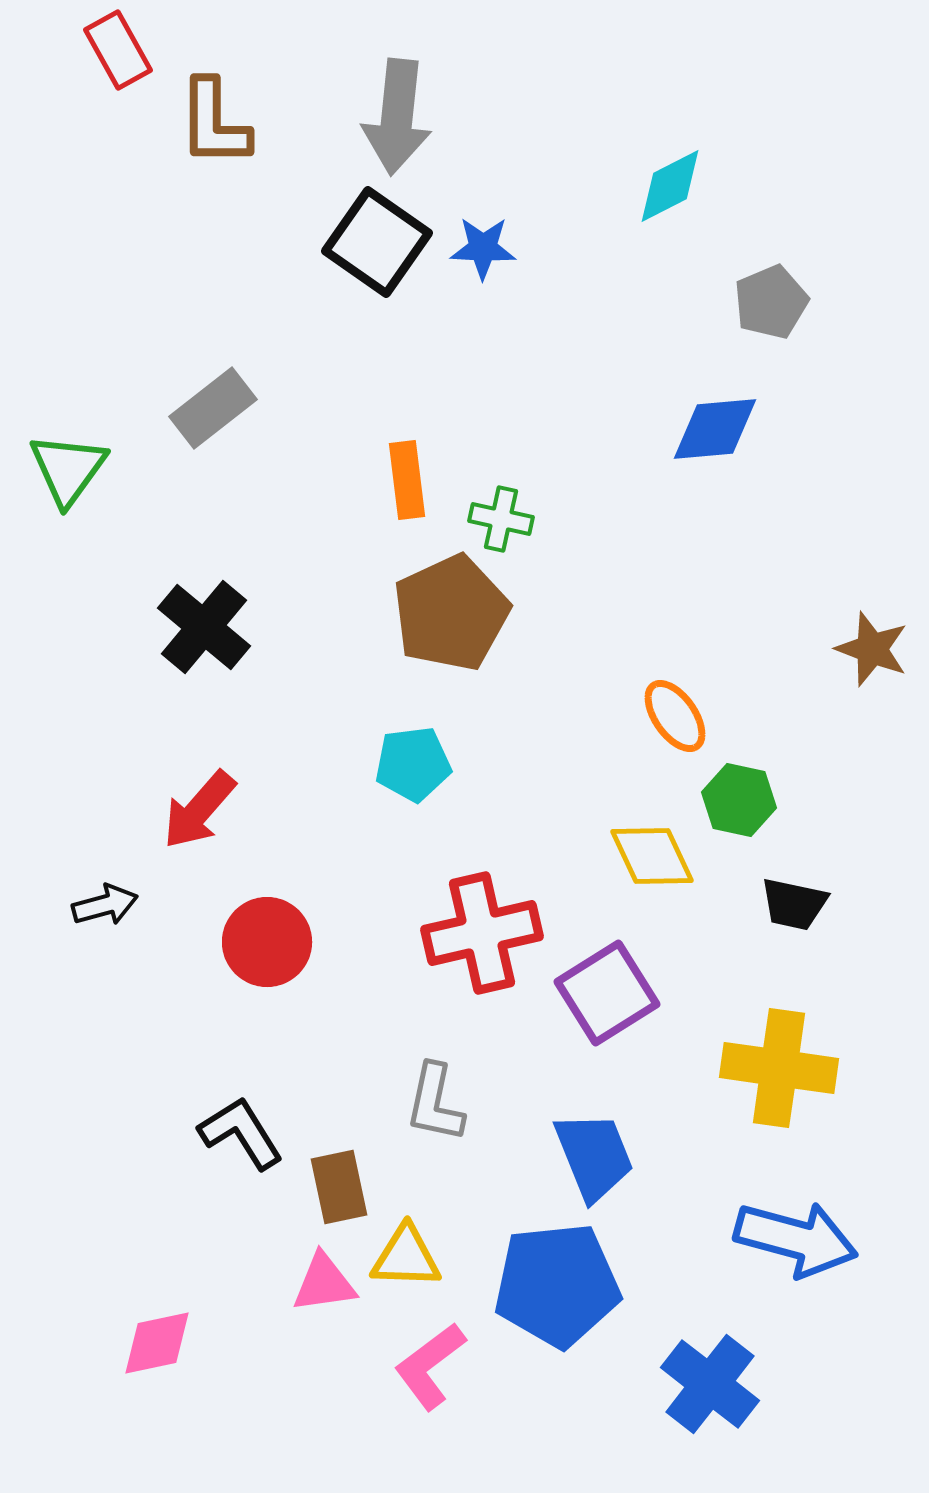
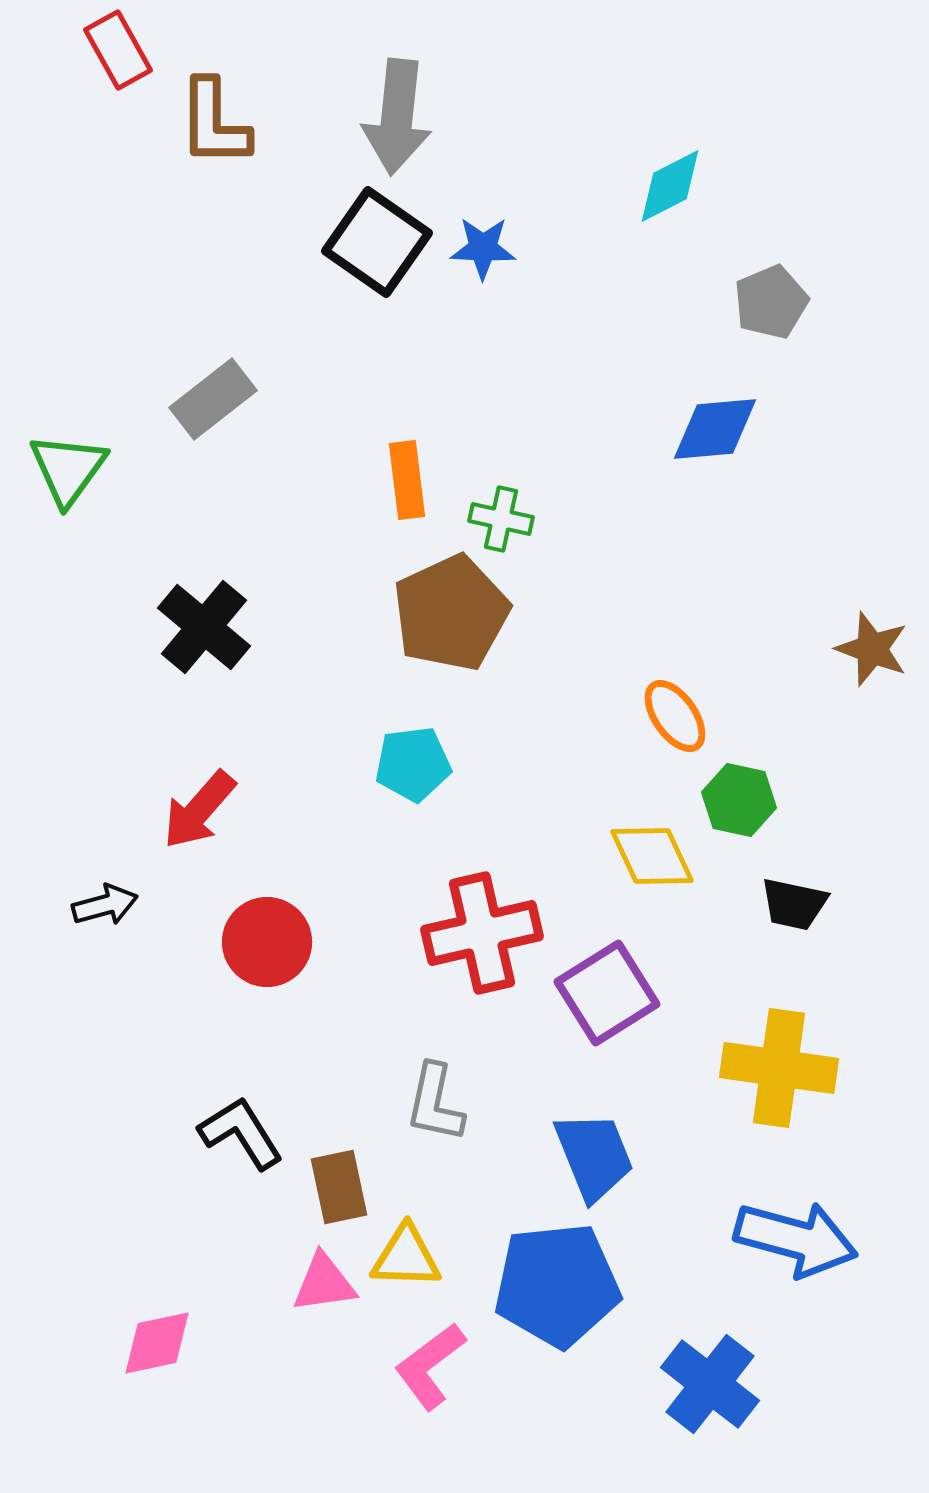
gray rectangle: moved 9 px up
